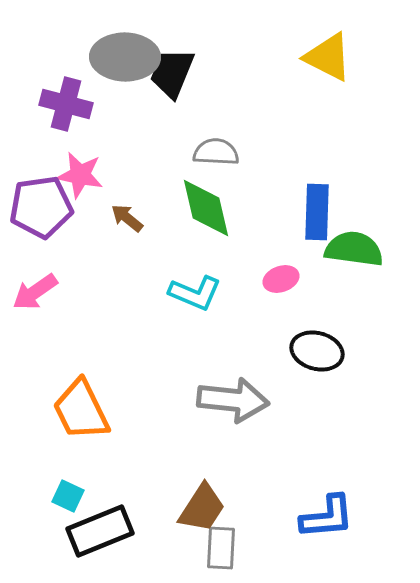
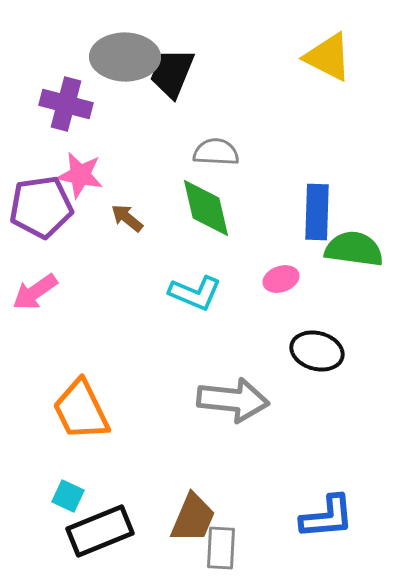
brown trapezoid: moved 9 px left, 10 px down; rotated 10 degrees counterclockwise
